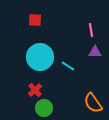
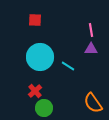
purple triangle: moved 4 px left, 3 px up
red cross: moved 1 px down
